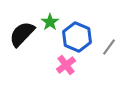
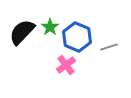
green star: moved 5 px down
black semicircle: moved 2 px up
gray line: rotated 36 degrees clockwise
